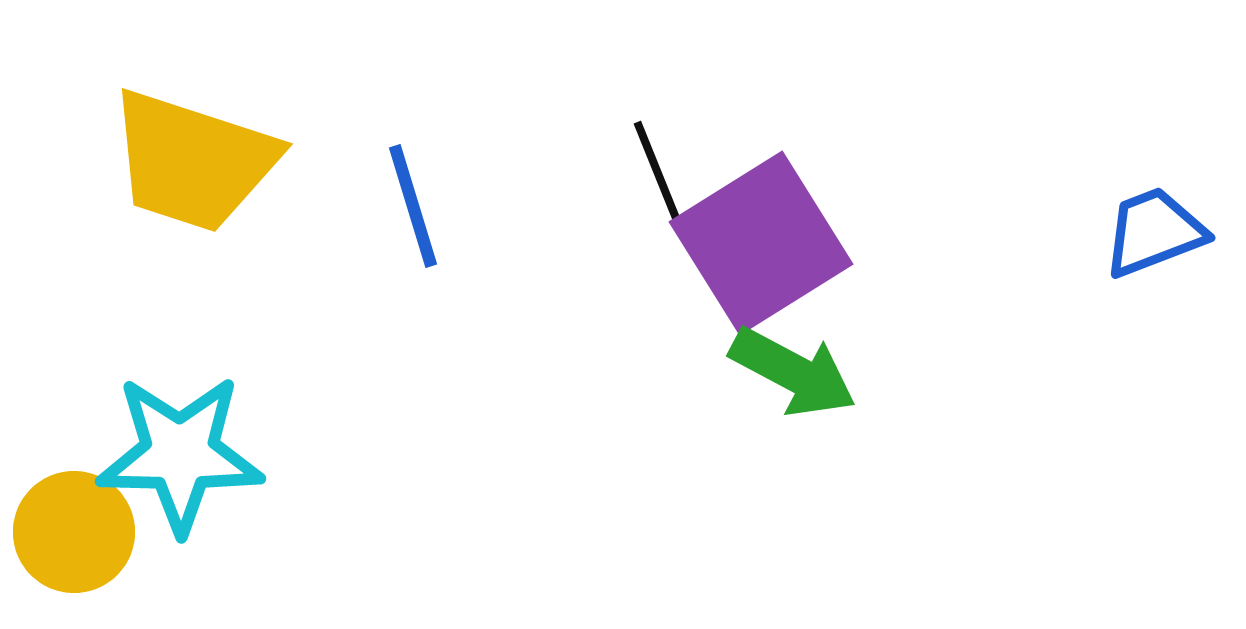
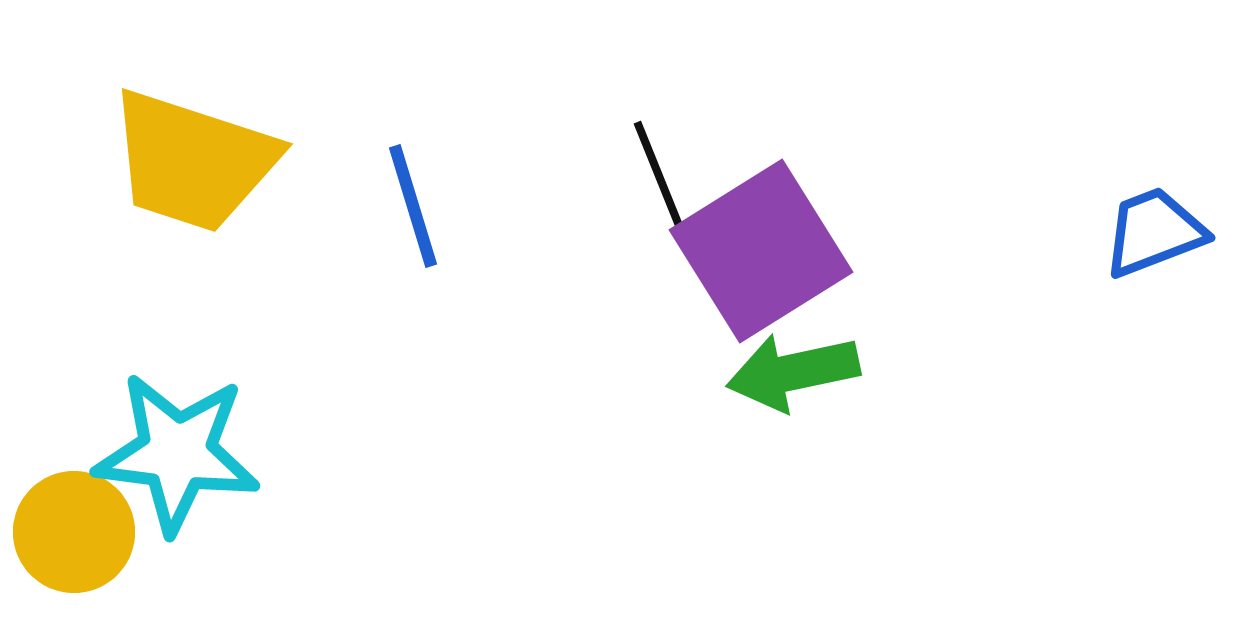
purple square: moved 8 px down
green arrow: rotated 140 degrees clockwise
cyan star: moved 3 px left, 1 px up; rotated 6 degrees clockwise
